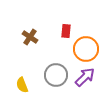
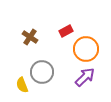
red rectangle: rotated 56 degrees clockwise
gray circle: moved 14 px left, 3 px up
